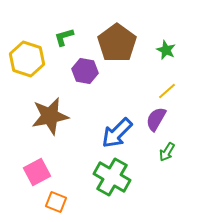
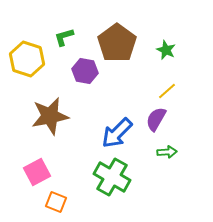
green arrow: rotated 126 degrees counterclockwise
